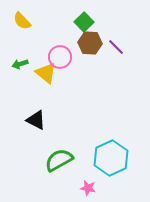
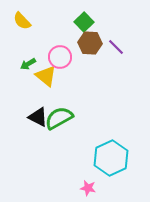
green arrow: moved 8 px right; rotated 14 degrees counterclockwise
yellow triangle: moved 3 px down
black triangle: moved 2 px right, 3 px up
green semicircle: moved 42 px up
